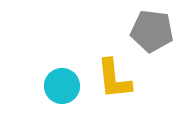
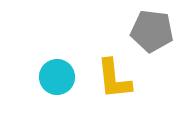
cyan circle: moved 5 px left, 9 px up
